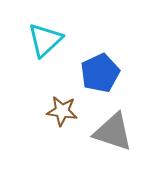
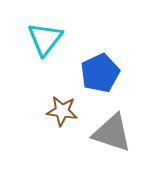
cyan triangle: moved 1 px up; rotated 9 degrees counterclockwise
gray triangle: moved 1 px left, 1 px down
